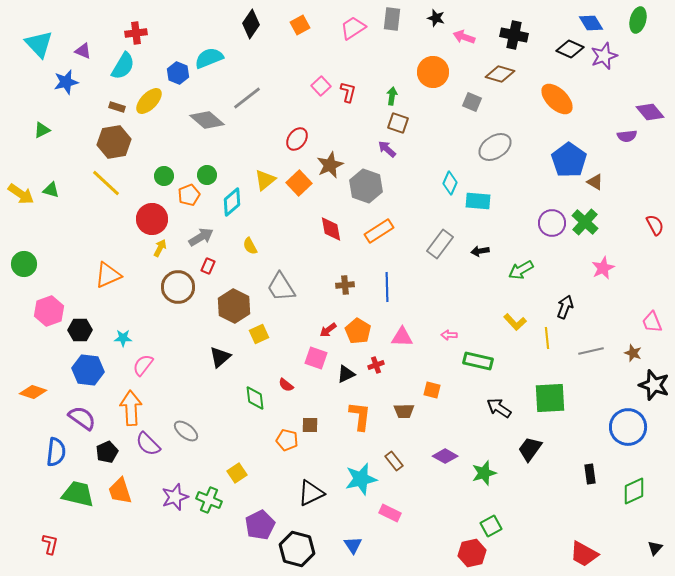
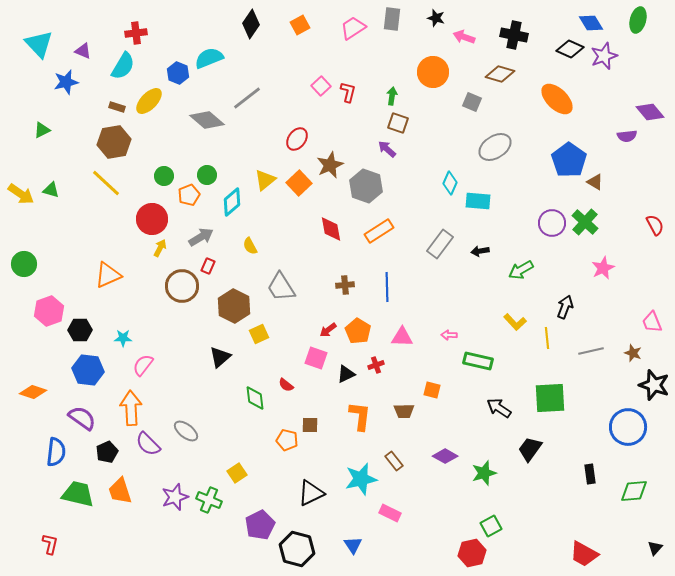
brown circle at (178, 287): moved 4 px right, 1 px up
green diamond at (634, 491): rotated 20 degrees clockwise
